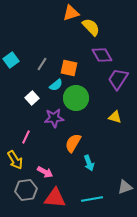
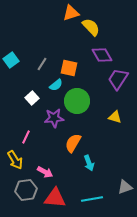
green circle: moved 1 px right, 3 px down
